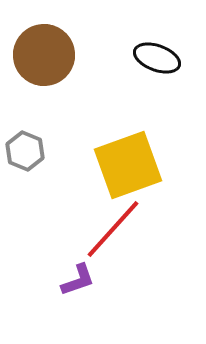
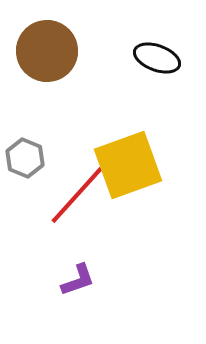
brown circle: moved 3 px right, 4 px up
gray hexagon: moved 7 px down
red line: moved 36 px left, 34 px up
